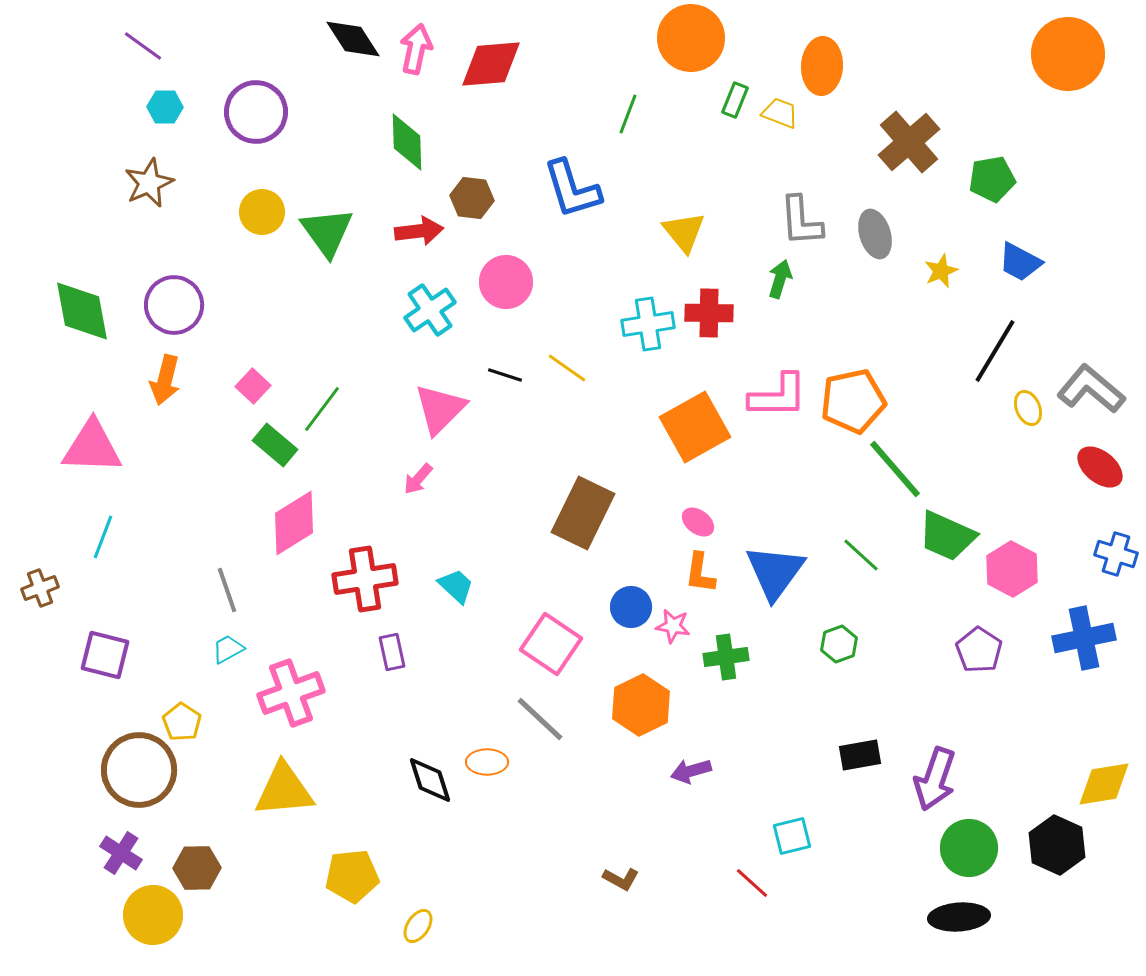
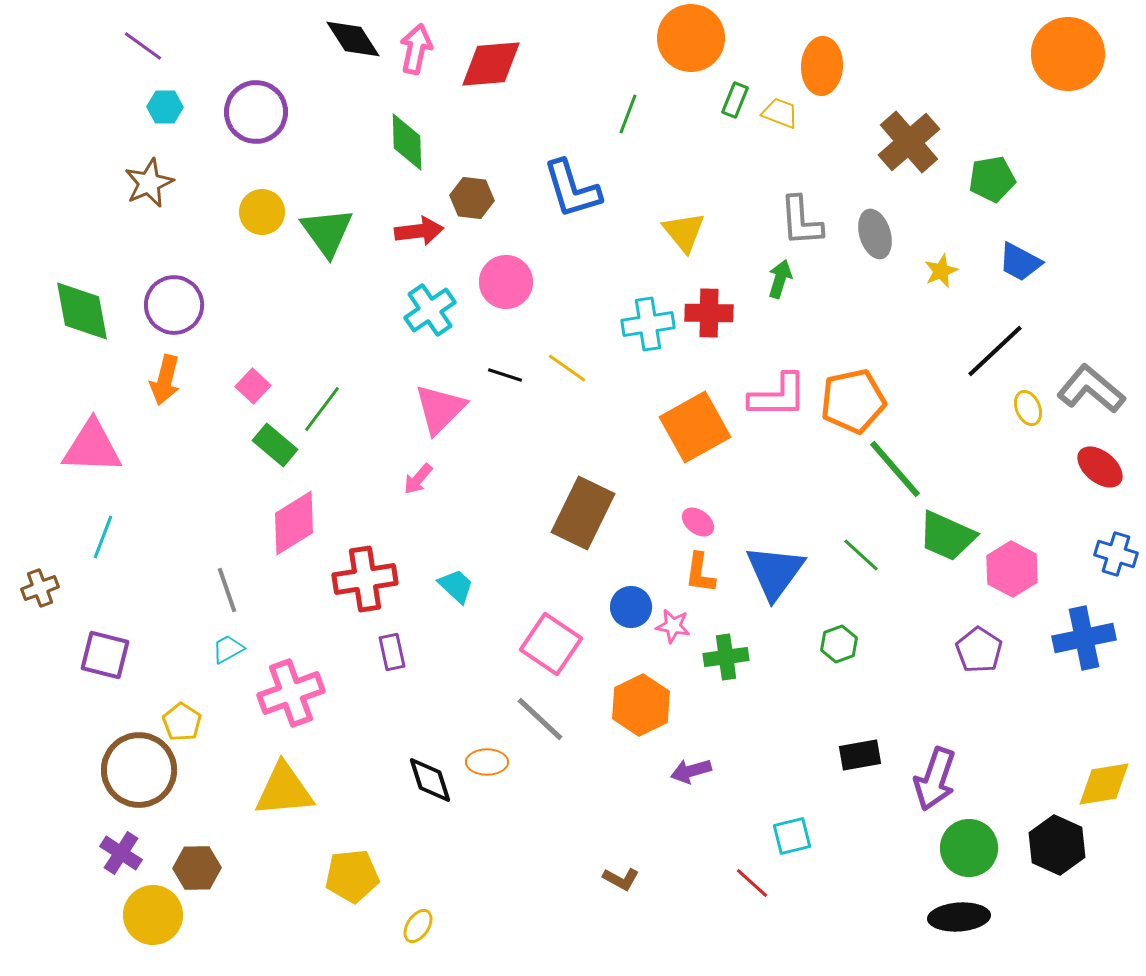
black line at (995, 351): rotated 16 degrees clockwise
